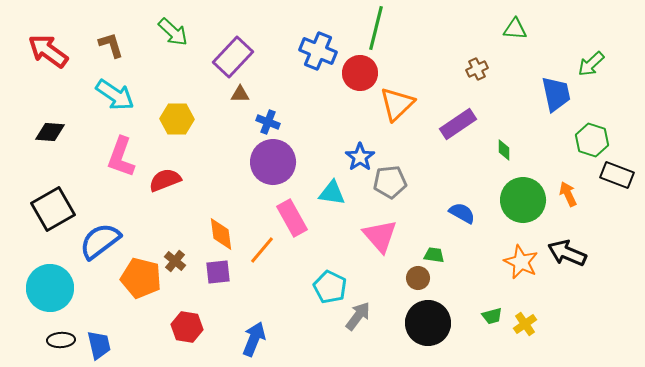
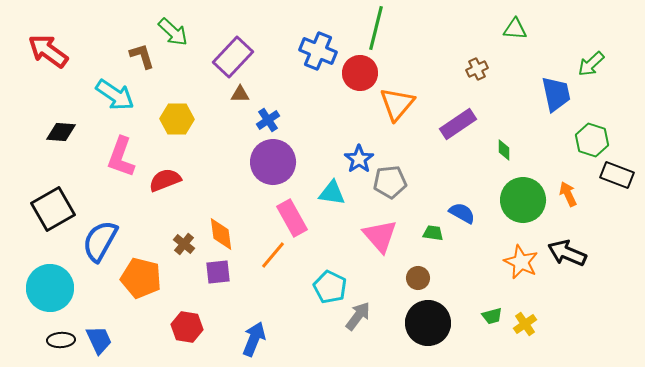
brown L-shape at (111, 45): moved 31 px right, 11 px down
orange triangle at (397, 104): rotated 6 degrees counterclockwise
blue cross at (268, 122): moved 2 px up; rotated 35 degrees clockwise
black diamond at (50, 132): moved 11 px right
blue star at (360, 157): moved 1 px left, 2 px down
blue semicircle at (100, 241): rotated 24 degrees counterclockwise
orange line at (262, 250): moved 11 px right, 5 px down
green trapezoid at (434, 255): moved 1 px left, 22 px up
brown cross at (175, 261): moved 9 px right, 17 px up
blue trapezoid at (99, 345): moved 5 px up; rotated 12 degrees counterclockwise
